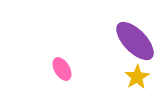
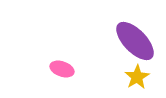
pink ellipse: rotated 40 degrees counterclockwise
